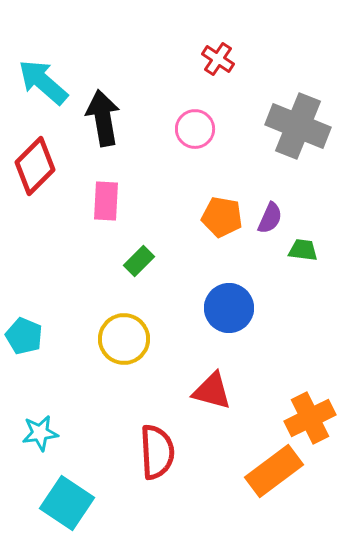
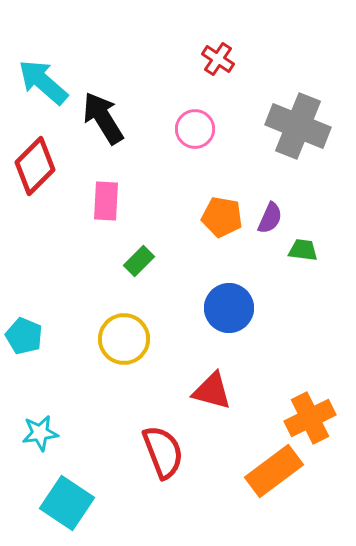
black arrow: rotated 22 degrees counterclockwise
red semicircle: moved 6 px right; rotated 18 degrees counterclockwise
